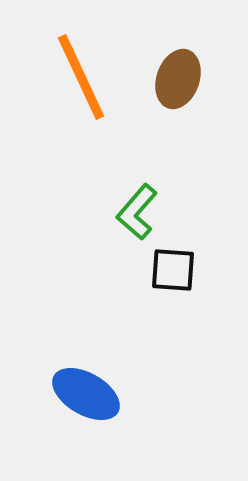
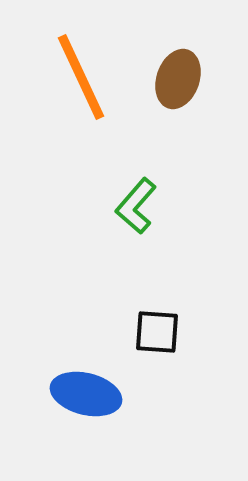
green L-shape: moved 1 px left, 6 px up
black square: moved 16 px left, 62 px down
blue ellipse: rotated 16 degrees counterclockwise
